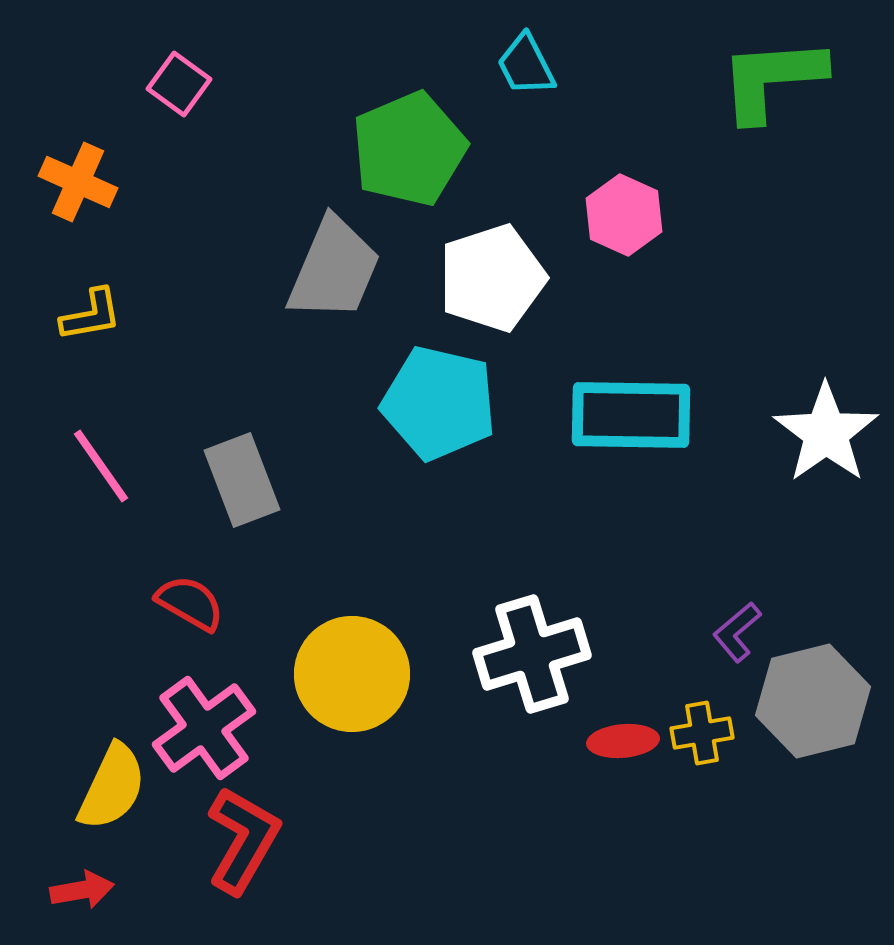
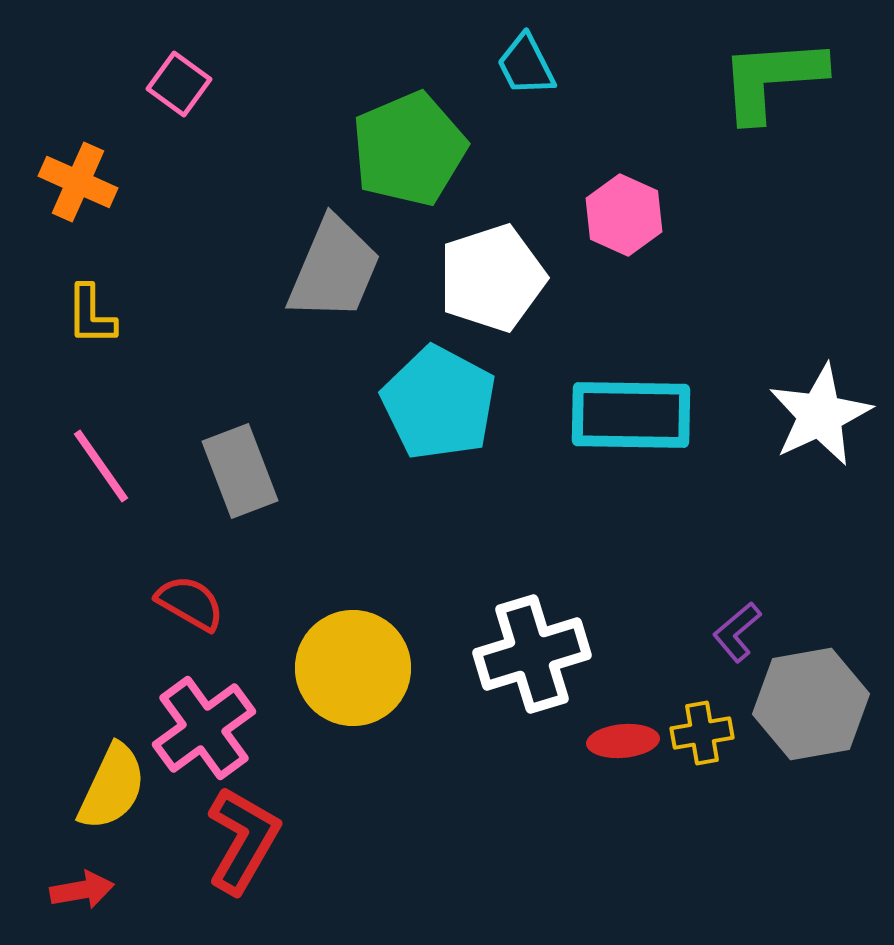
yellow L-shape: rotated 100 degrees clockwise
cyan pentagon: rotated 15 degrees clockwise
white star: moved 6 px left, 18 px up; rotated 10 degrees clockwise
gray rectangle: moved 2 px left, 9 px up
yellow circle: moved 1 px right, 6 px up
gray hexagon: moved 2 px left, 3 px down; rotated 4 degrees clockwise
